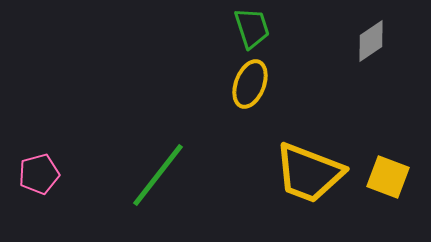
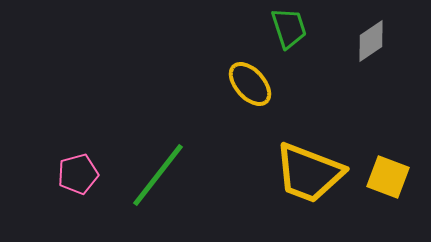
green trapezoid: moved 37 px right
yellow ellipse: rotated 63 degrees counterclockwise
pink pentagon: moved 39 px right
